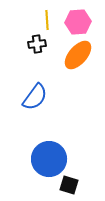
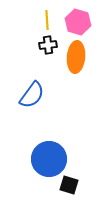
pink hexagon: rotated 20 degrees clockwise
black cross: moved 11 px right, 1 px down
orange ellipse: moved 2 px left, 2 px down; rotated 36 degrees counterclockwise
blue semicircle: moved 3 px left, 2 px up
